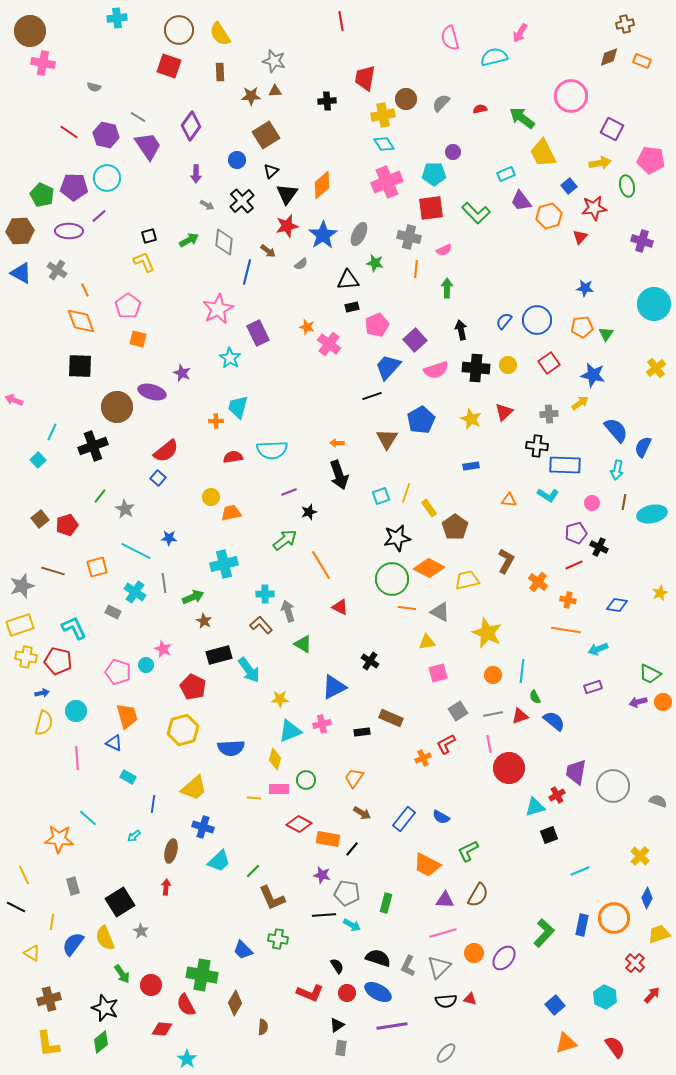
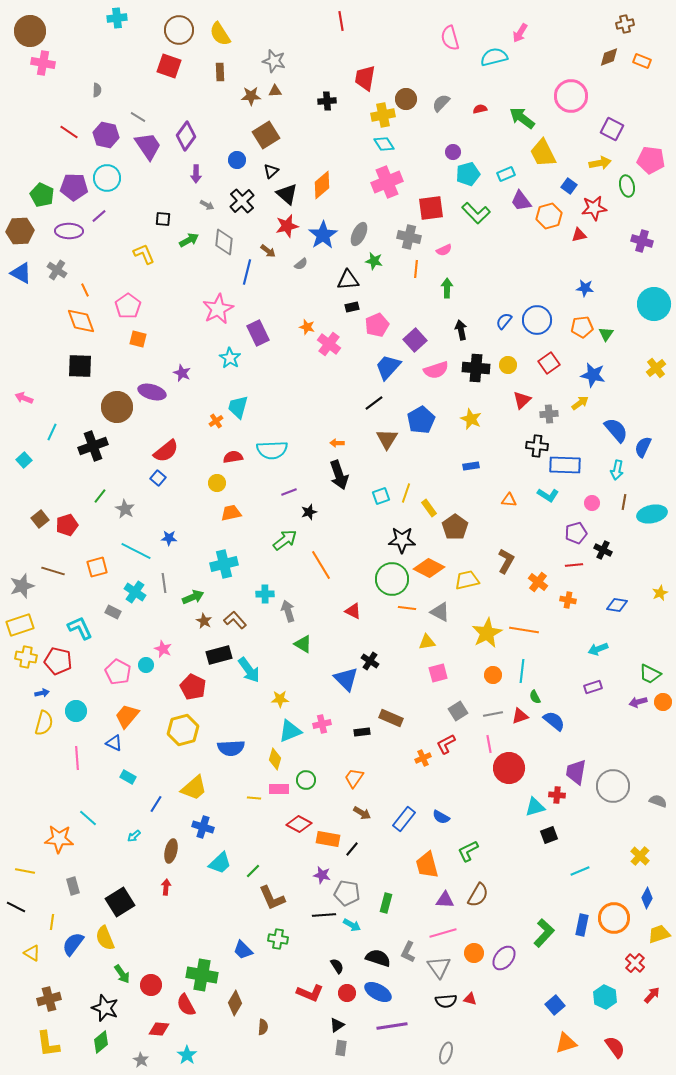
gray semicircle at (94, 87): moved 3 px right, 3 px down; rotated 104 degrees counterclockwise
purple diamond at (191, 126): moved 5 px left, 10 px down
cyan pentagon at (434, 174): moved 34 px right; rotated 15 degrees counterclockwise
blue square at (569, 186): rotated 14 degrees counterclockwise
black triangle at (287, 194): rotated 25 degrees counterclockwise
black square at (149, 236): moved 14 px right, 17 px up; rotated 21 degrees clockwise
red triangle at (580, 237): moved 1 px left, 2 px up; rotated 35 degrees clockwise
yellow L-shape at (144, 262): moved 8 px up
green star at (375, 263): moved 1 px left, 2 px up
black line at (372, 396): moved 2 px right, 7 px down; rotated 18 degrees counterclockwise
pink arrow at (14, 400): moved 10 px right, 2 px up
red triangle at (504, 412): moved 18 px right, 12 px up
orange cross at (216, 421): rotated 32 degrees counterclockwise
cyan square at (38, 460): moved 14 px left
yellow circle at (211, 497): moved 6 px right, 14 px up
black star at (397, 538): moved 5 px right, 2 px down; rotated 12 degrees clockwise
black cross at (599, 547): moved 4 px right, 3 px down
red line at (574, 565): rotated 18 degrees clockwise
red triangle at (340, 607): moved 13 px right, 4 px down
brown L-shape at (261, 625): moved 26 px left, 5 px up
cyan L-shape at (74, 628): moved 6 px right
orange line at (566, 630): moved 42 px left
yellow star at (487, 633): rotated 20 degrees clockwise
pink pentagon at (118, 672): rotated 10 degrees clockwise
blue triangle at (334, 687): moved 12 px right, 8 px up; rotated 48 degrees counterclockwise
orange trapezoid at (127, 716): rotated 124 degrees counterclockwise
red cross at (557, 795): rotated 35 degrees clockwise
blue line at (153, 804): moved 3 px right; rotated 24 degrees clockwise
cyan trapezoid at (219, 861): moved 1 px right, 2 px down
orange trapezoid at (427, 865): rotated 48 degrees clockwise
yellow line at (24, 875): moved 1 px right, 4 px up; rotated 54 degrees counterclockwise
gray star at (141, 931): moved 129 px down
gray L-shape at (408, 966): moved 14 px up
gray triangle at (439, 967): rotated 20 degrees counterclockwise
red diamond at (162, 1029): moved 3 px left
gray ellipse at (446, 1053): rotated 25 degrees counterclockwise
cyan star at (187, 1059): moved 4 px up
